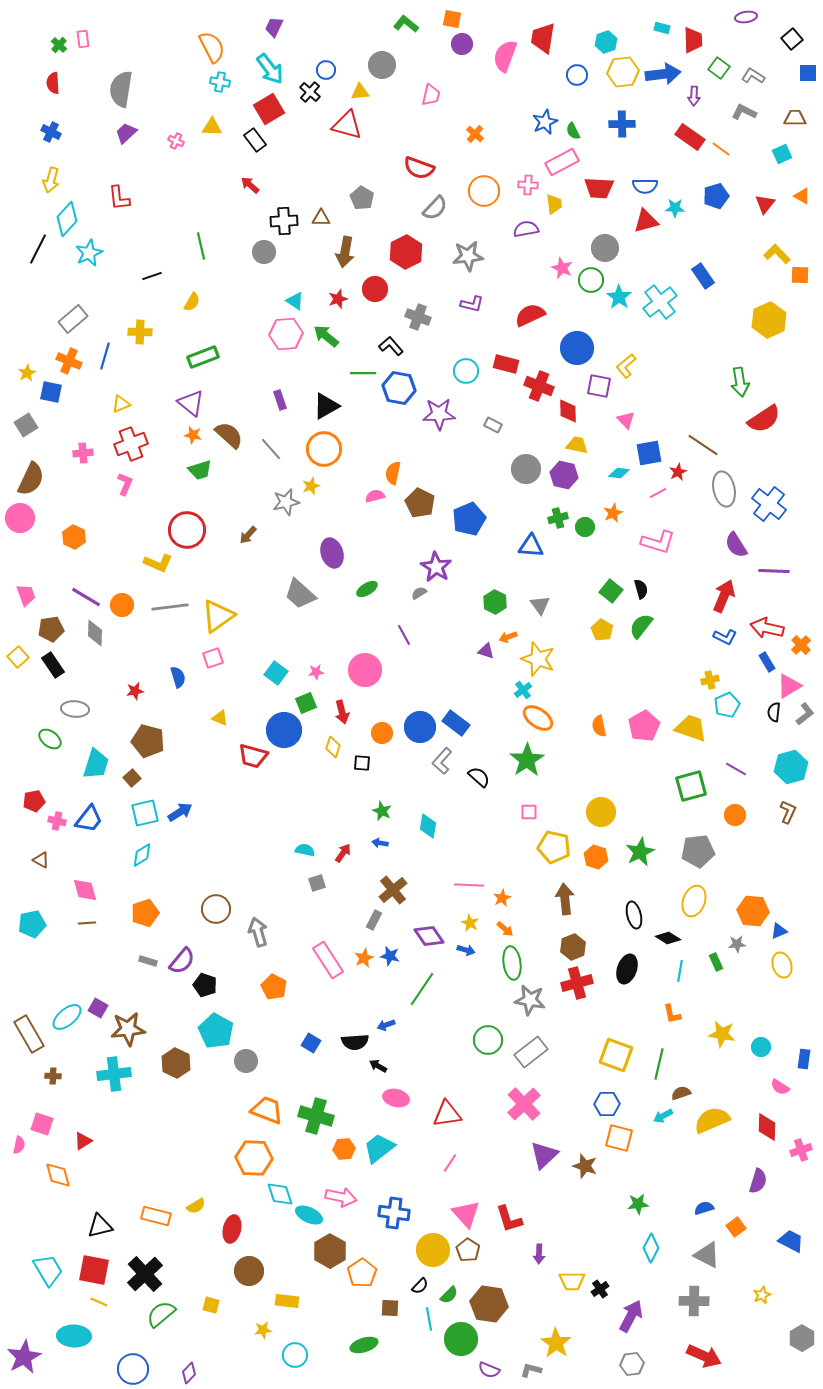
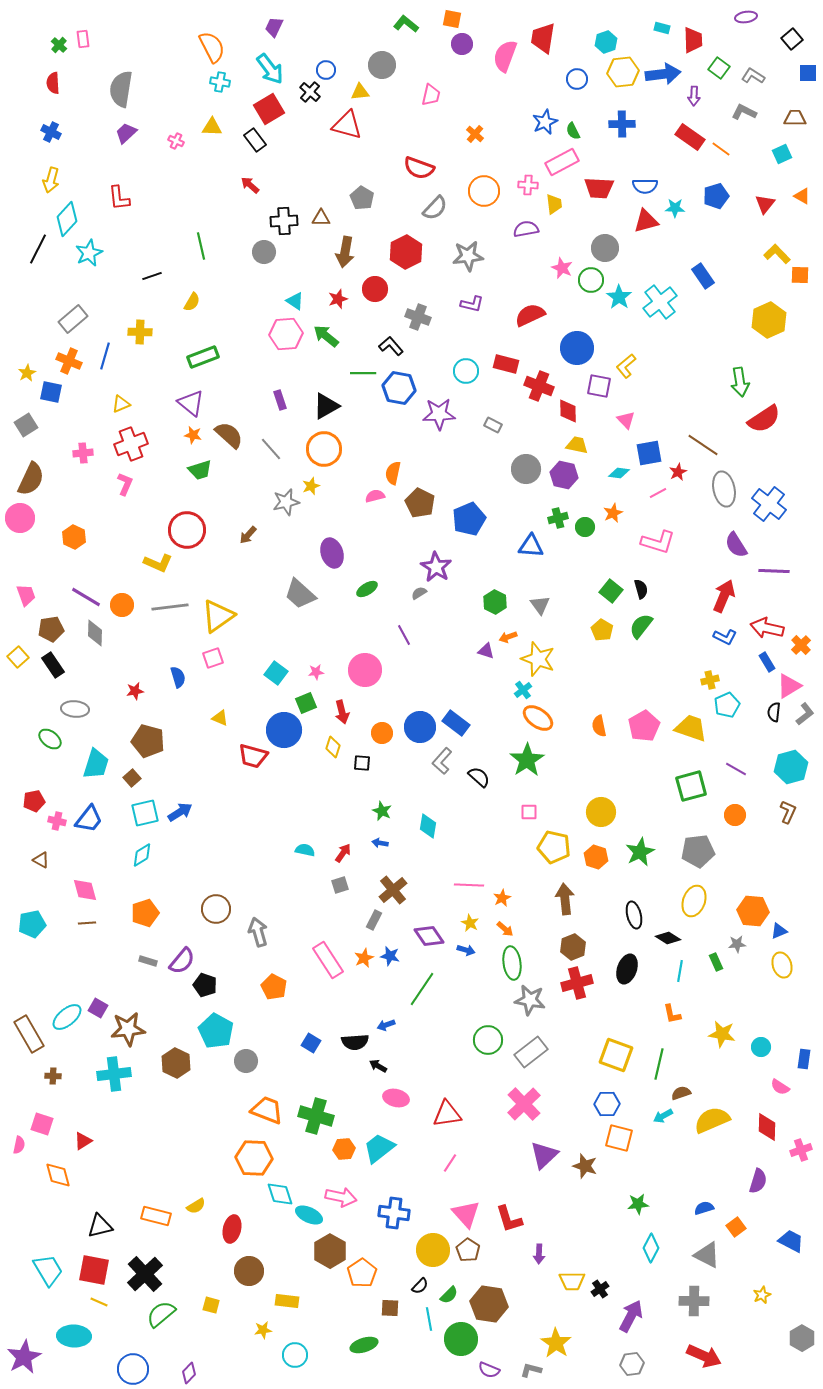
blue circle at (577, 75): moved 4 px down
gray square at (317, 883): moved 23 px right, 2 px down
